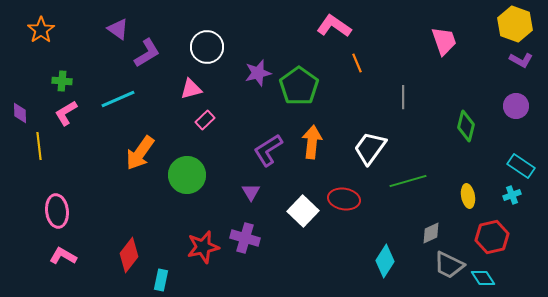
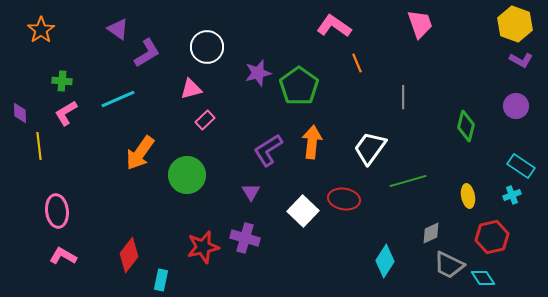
pink trapezoid at (444, 41): moved 24 px left, 17 px up
